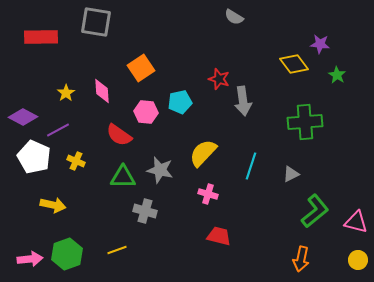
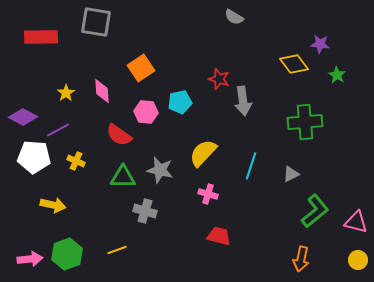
white pentagon: rotated 20 degrees counterclockwise
